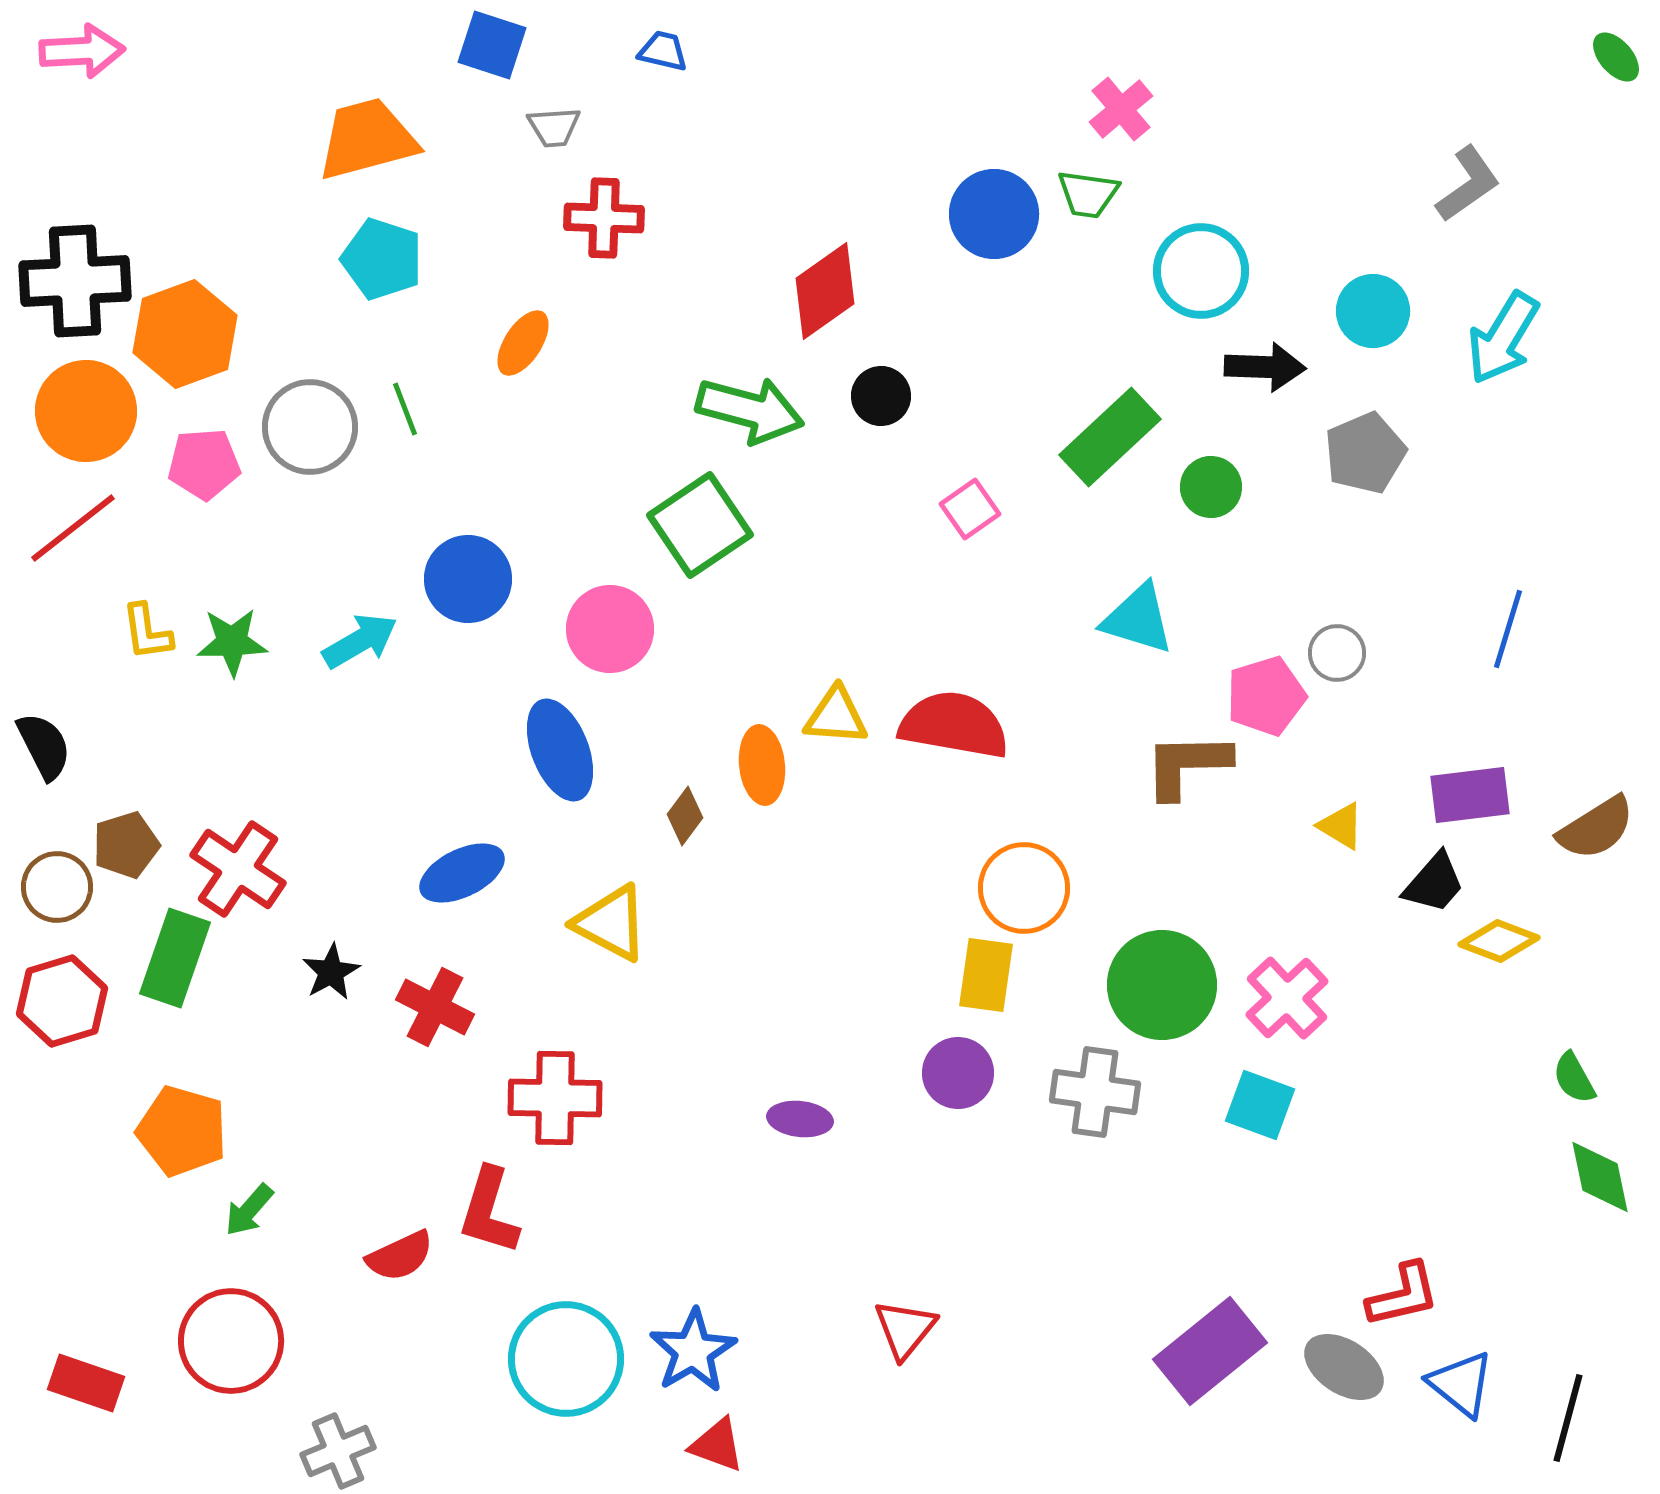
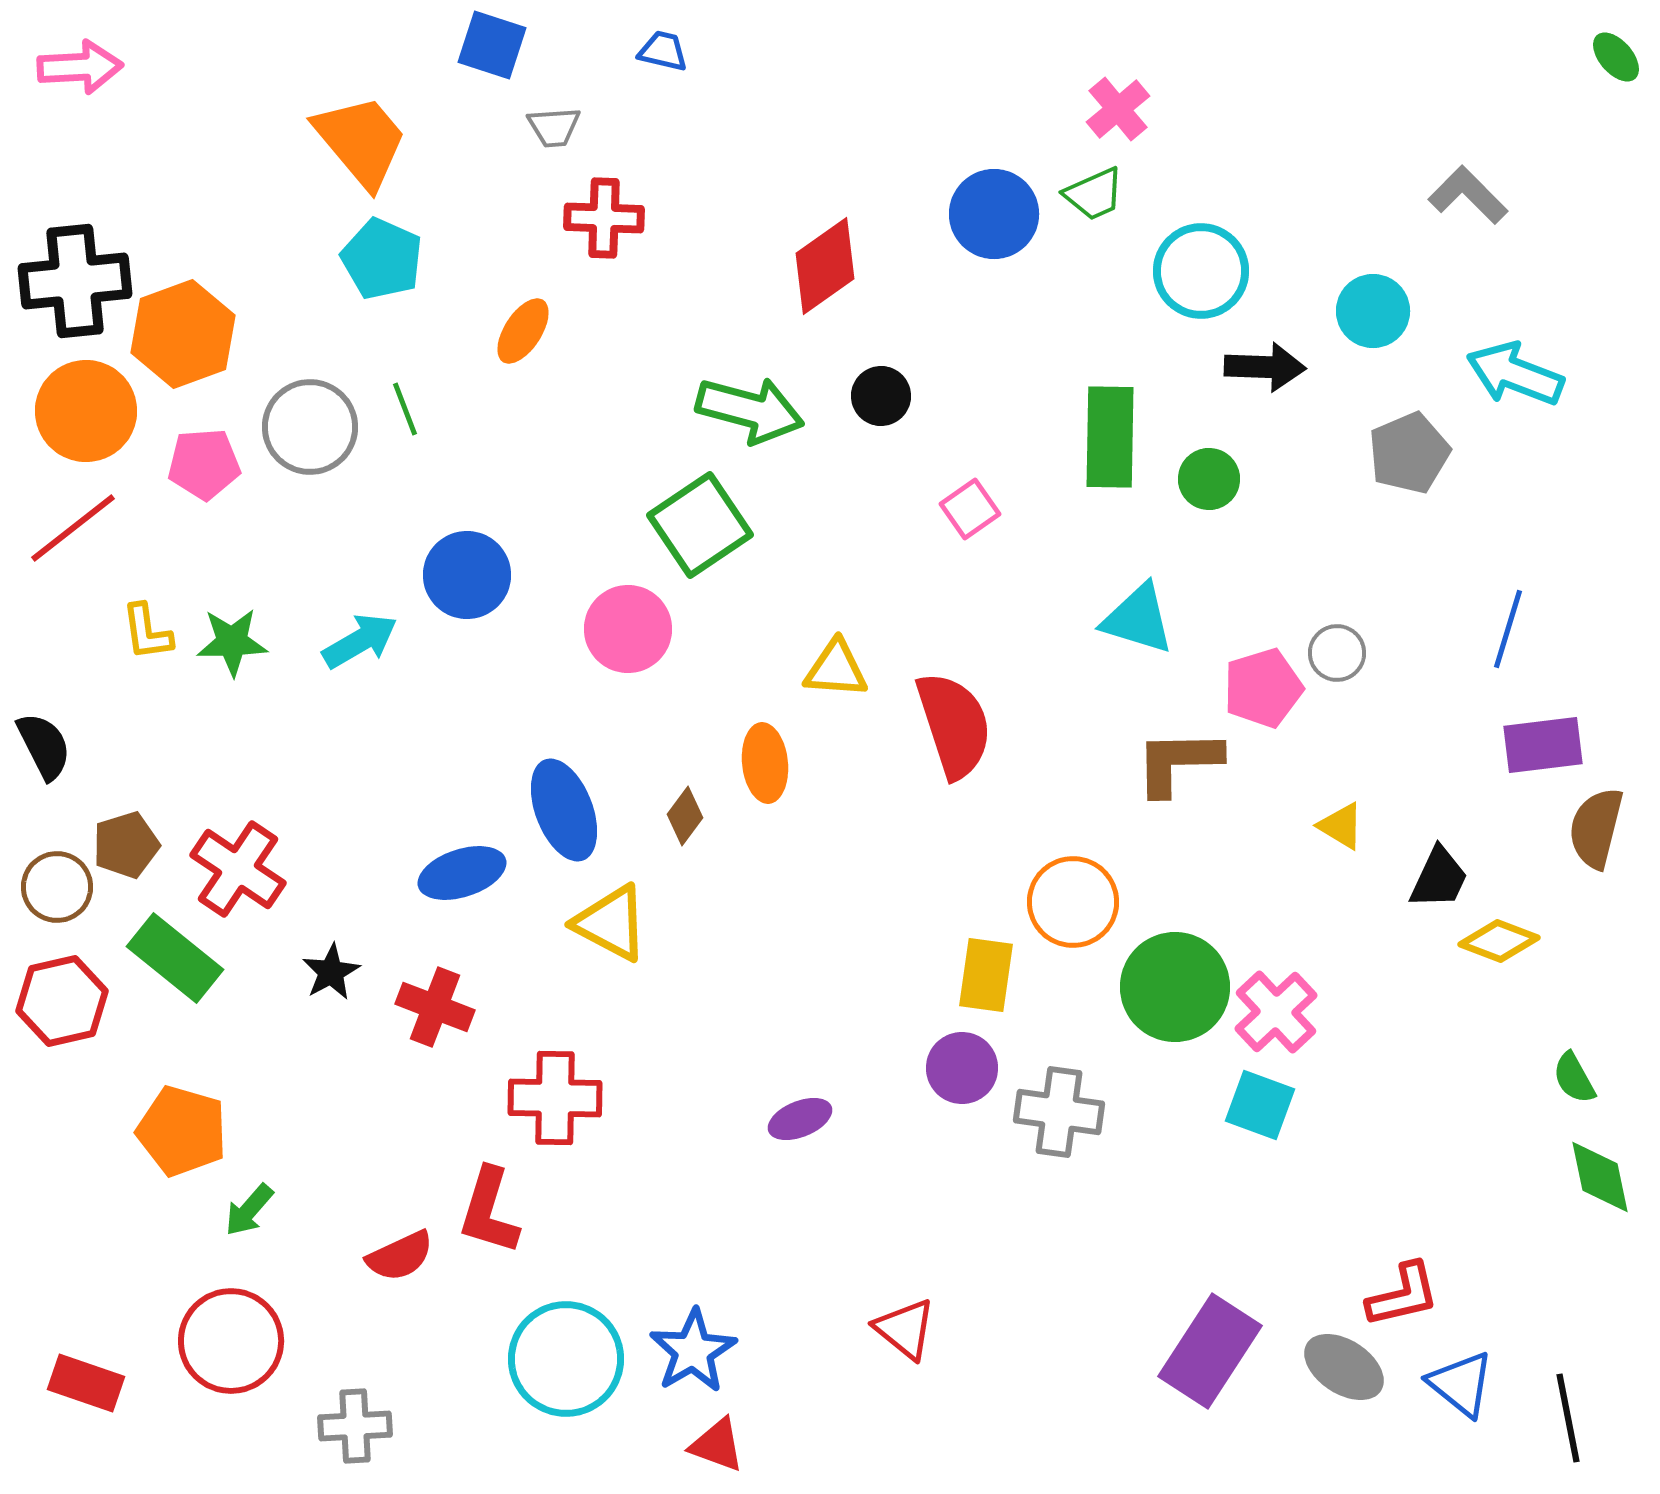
pink arrow at (82, 51): moved 2 px left, 16 px down
pink cross at (1121, 109): moved 3 px left
orange trapezoid at (367, 139): moved 6 px left, 2 px down; rotated 65 degrees clockwise
gray L-shape at (1468, 184): moved 11 px down; rotated 100 degrees counterclockwise
green trapezoid at (1088, 194): moved 6 px right; rotated 32 degrees counterclockwise
cyan pentagon at (382, 259): rotated 6 degrees clockwise
black cross at (75, 281): rotated 3 degrees counterclockwise
red diamond at (825, 291): moved 25 px up
orange hexagon at (185, 334): moved 2 px left
cyan arrow at (1503, 338): moved 12 px right, 36 px down; rotated 80 degrees clockwise
orange ellipse at (523, 343): moved 12 px up
green rectangle at (1110, 437): rotated 46 degrees counterclockwise
gray pentagon at (1365, 453): moved 44 px right
green circle at (1211, 487): moved 2 px left, 8 px up
blue circle at (468, 579): moved 1 px left, 4 px up
pink circle at (610, 629): moved 18 px right
pink pentagon at (1266, 696): moved 3 px left, 8 px up
yellow triangle at (836, 716): moved 47 px up
red semicircle at (954, 725): rotated 62 degrees clockwise
blue ellipse at (560, 750): moved 4 px right, 60 px down
orange ellipse at (762, 765): moved 3 px right, 2 px up
brown L-shape at (1187, 765): moved 9 px left, 3 px up
purple rectangle at (1470, 795): moved 73 px right, 50 px up
brown semicircle at (1596, 828): rotated 136 degrees clockwise
blue ellipse at (462, 873): rotated 8 degrees clockwise
black trapezoid at (1434, 883): moved 5 px right, 5 px up; rotated 16 degrees counterclockwise
orange circle at (1024, 888): moved 49 px right, 14 px down
green rectangle at (175, 958): rotated 70 degrees counterclockwise
green circle at (1162, 985): moved 13 px right, 2 px down
pink cross at (1287, 998): moved 11 px left, 14 px down
red hexagon at (62, 1001): rotated 4 degrees clockwise
red cross at (435, 1007): rotated 6 degrees counterclockwise
purple circle at (958, 1073): moved 4 px right, 5 px up
gray cross at (1095, 1092): moved 36 px left, 20 px down
purple ellipse at (800, 1119): rotated 28 degrees counterclockwise
red triangle at (905, 1329): rotated 30 degrees counterclockwise
purple rectangle at (1210, 1351): rotated 18 degrees counterclockwise
black line at (1568, 1418): rotated 26 degrees counterclockwise
gray cross at (338, 1451): moved 17 px right, 25 px up; rotated 20 degrees clockwise
